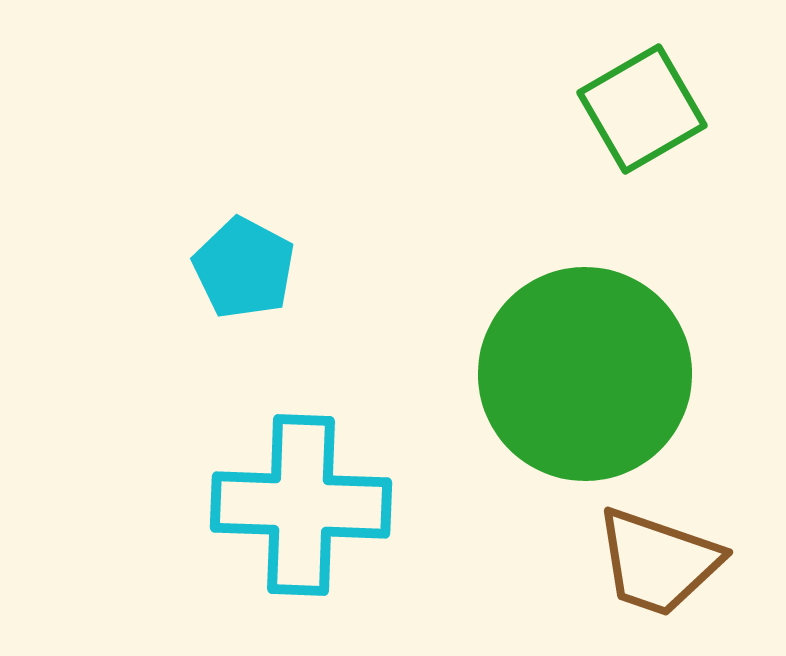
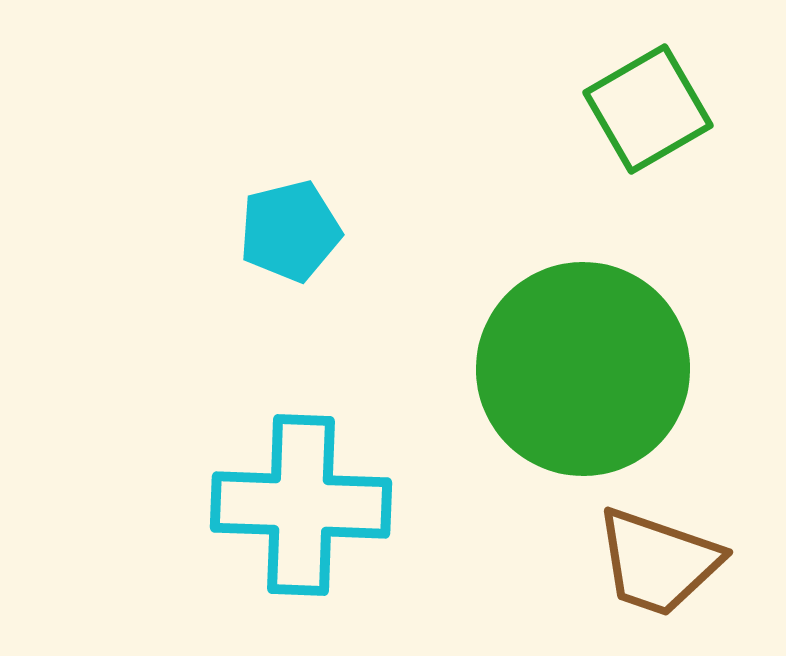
green square: moved 6 px right
cyan pentagon: moved 46 px right, 37 px up; rotated 30 degrees clockwise
green circle: moved 2 px left, 5 px up
